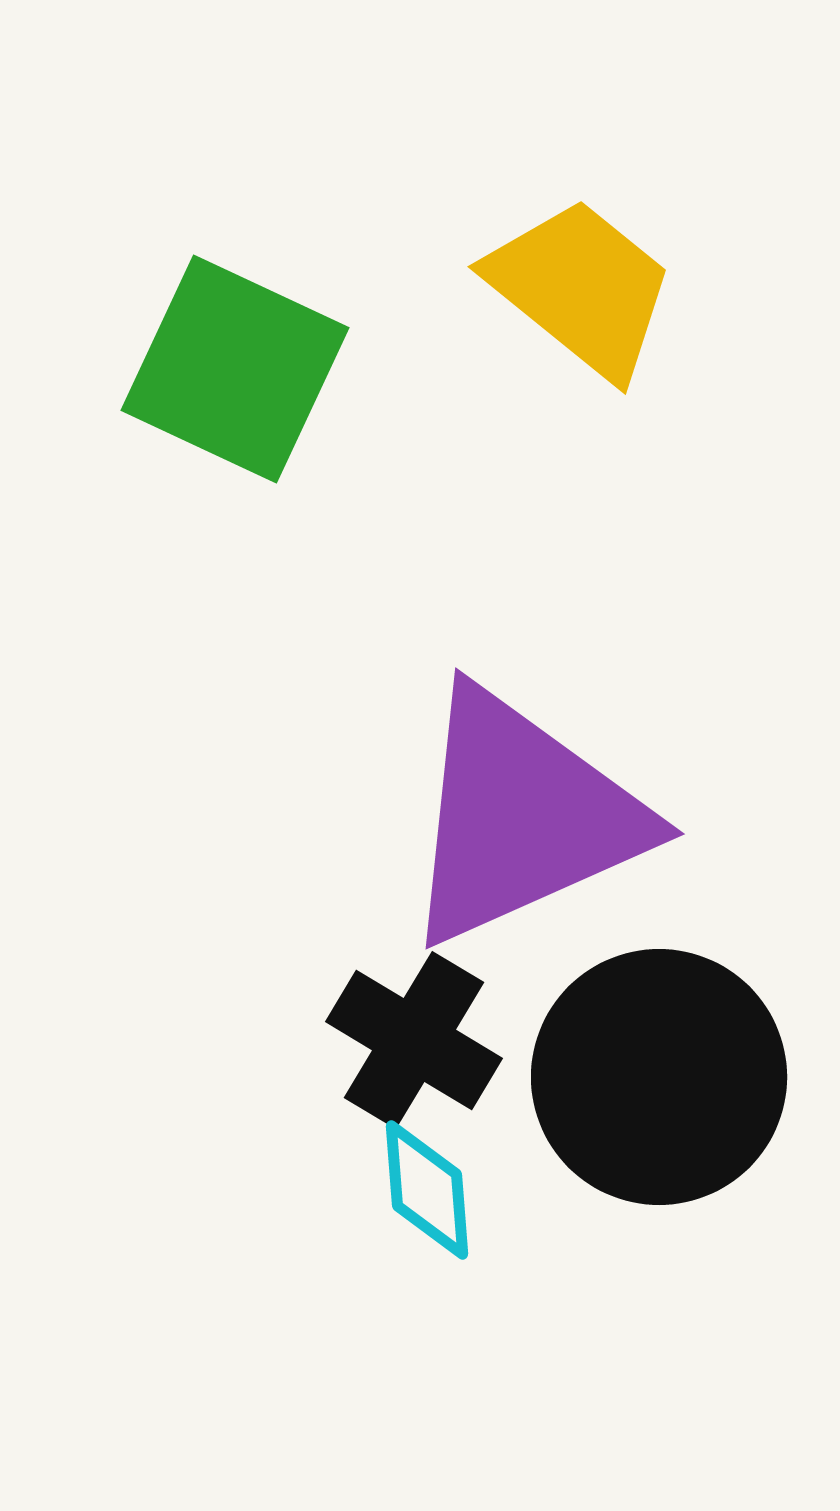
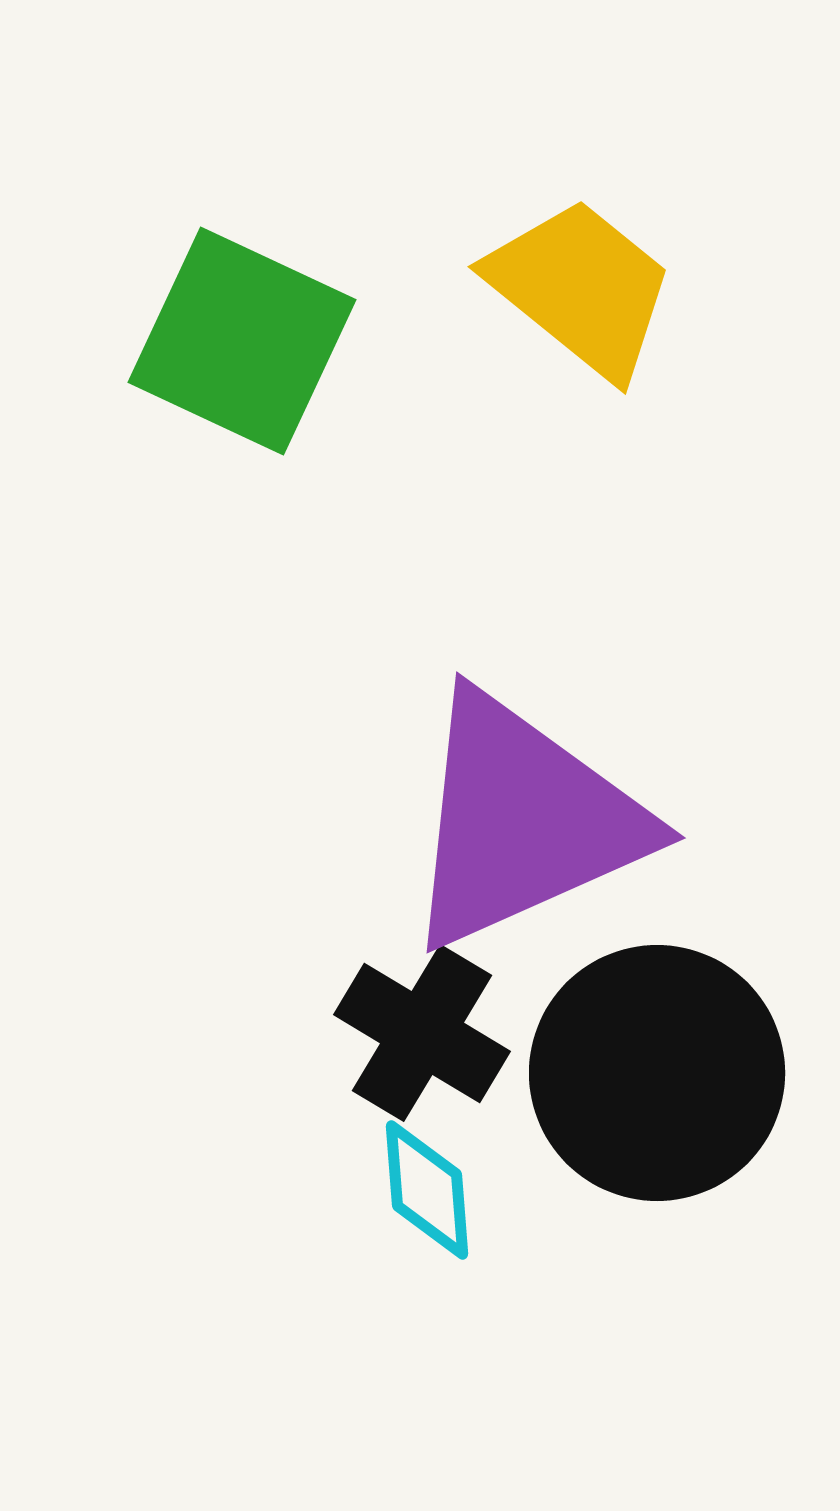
green square: moved 7 px right, 28 px up
purple triangle: moved 1 px right, 4 px down
black cross: moved 8 px right, 7 px up
black circle: moved 2 px left, 4 px up
